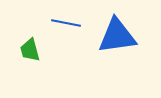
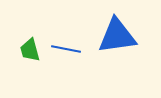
blue line: moved 26 px down
